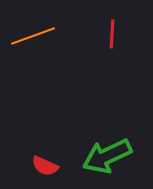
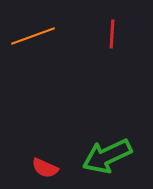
red semicircle: moved 2 px down
